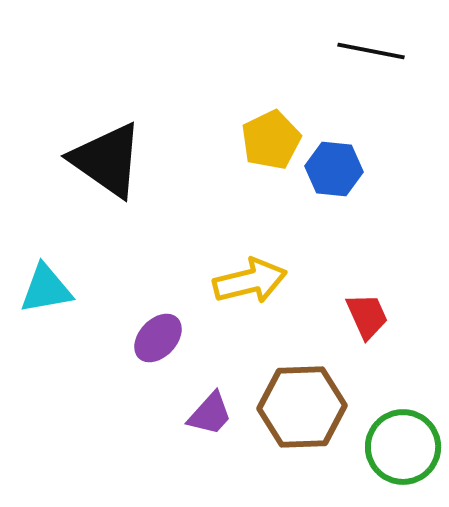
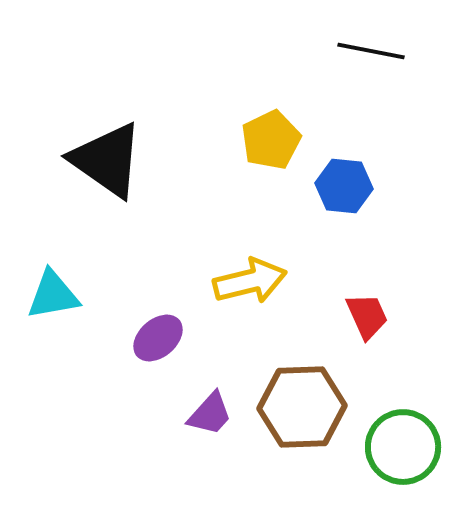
blue hexagon: moved 10 px right, 17 px down
cyan triangle: moved 7 px right, 6 px down
purple ellipse: rotated 6 degrees clockwise
